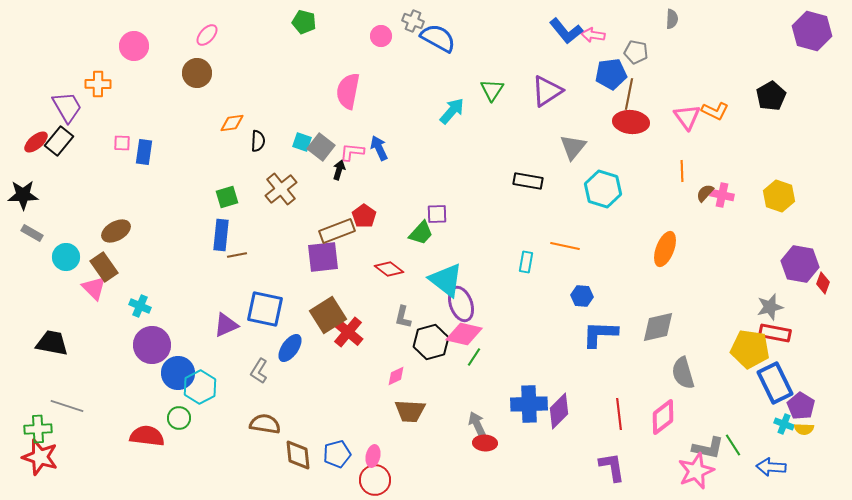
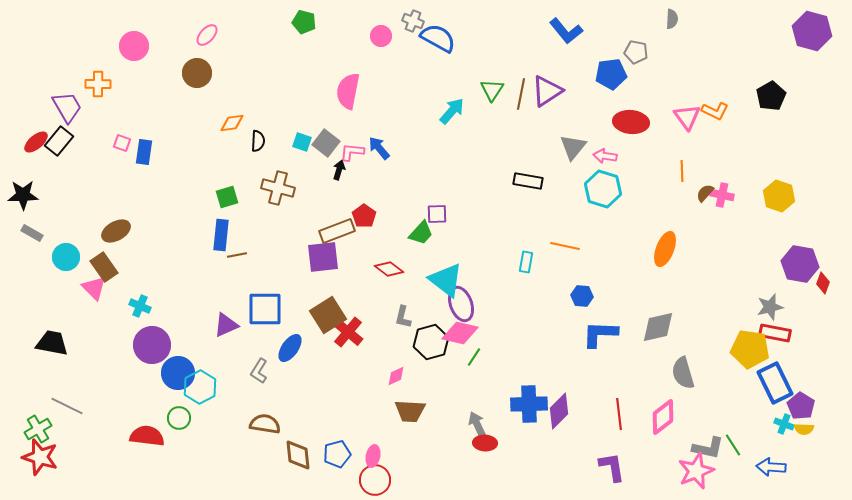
pink arrow at (593, 35): moved 12 px right, 121 px down
brown line at (629, 94): moved 108 px left
pink square at (122, 143): rotated 18 degrees clockwise
gray square at (321, 147): moved 5 px right, 4 px up
blue arrow at (379, 148): rotated 15 degrees counterclockwise
brown cross at (281, 189): moved 3 px left, 1 px up; rotated 36 degrees counterclockwise
blue square at (265, 309): rotated 12 degrees counterclockwise
pink diamond at (464, 334): moved 4 px left, 1 px up
gray line at (67, 406): rotated 8 degrees clockwise
green cross at (38, 429): rotated 28 degrees counterclockwise
